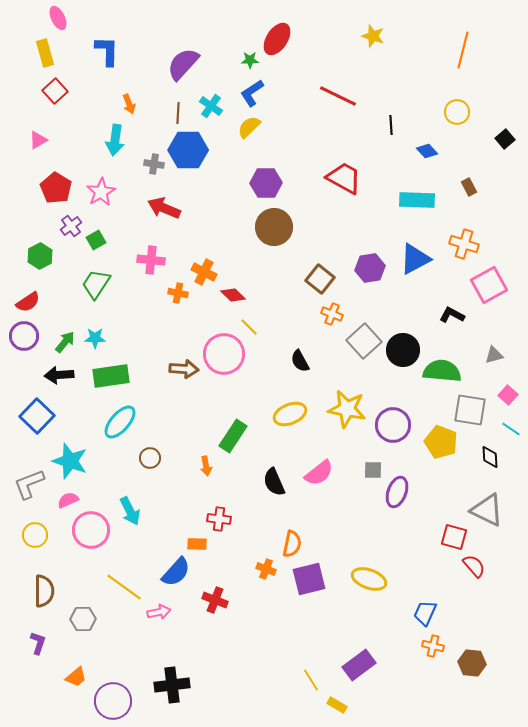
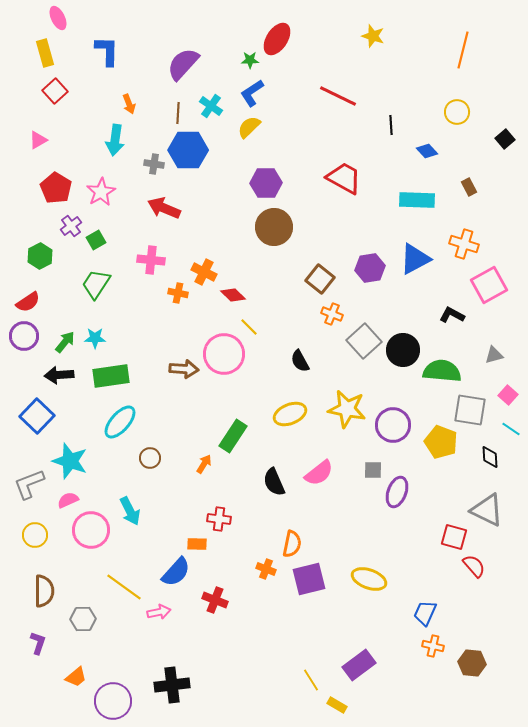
orange arrow at (206, 466): moved 2 px left, 2 px up; rotated 138 degrees counterclockwise
